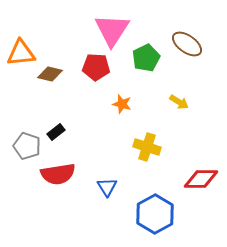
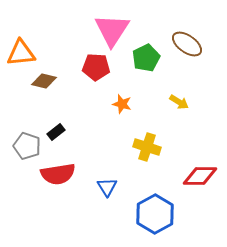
brown diamond: moved 6 px left, 7 px down
red diamond: moved 1 px left, 3 px up
